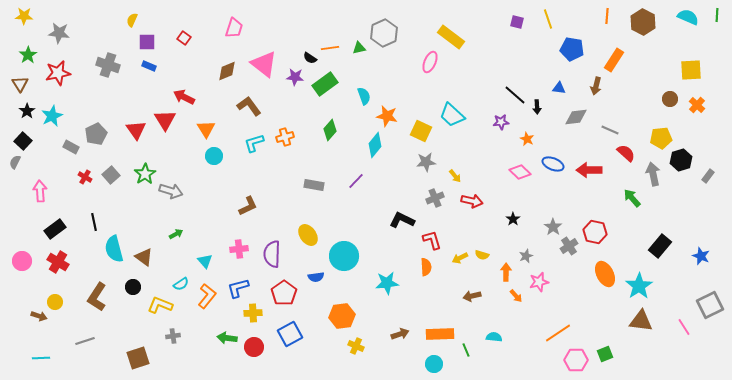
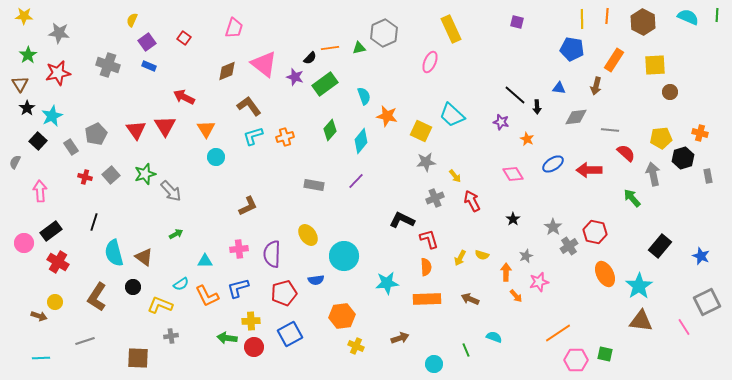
yellow line at (548, 19): moved 34 px right; rotated 18 degrees clockwise
yellow rectangle at (451, 37): moved 8 px up; rotated 28 degrees clockwise
purple square at (147, 42): rotated 36 degrees counterclockwise
black semicircle at (310, 58): rotated 80 degrees counterclockwise
yellow square at (691, 70): moved 36 px left, 5 px up
purple star at (295, 77): rotated 12 degrees clockwise
brown circle at (670, 99): moved 7 px up
orange cross at (697, 105): moved 3 px right, 28 px down; rotated 28 degrees counterclockwise
black star at (27, 111): moved 3 px up
red triangle at (165, 120): moved 6 px down
purple star at (501, 122): rotated 21 degrees clockwise
gray line at (610, 130): rotated 18 degrees counterclockwise
black square at (23, 141): moved 15 px right
cyan L-shape at (254, 143): moved 1 px left, 7 px up
cyan diamond at (375, 145): moved 14 px left, 4 px up
gray rectangle at (71, 147): rotated 28 degrees clockwise
cyan circle at (214, 156): moved 2 px right, 1 px down
black hexagon at (681, 160): moved 2 px right, 2 px up
blue ellipse at (553, 164): rotated 55 degrees counterclockwise
pink diamond at (520, 172): moved 7 px left, 2 px down; rotated 15 degrees clockwise
green star at (145, 174): rotated 15 degrees clockwise
gray rectangle at (708, 176): rotated 48 degrees counterclockwise
red cross at (85, 177): rotated 16 degrees counterclockwise
gray arrow at (171, 191): rotated 30 degrees clockwise
red arrow at (472, 201): rotated 130 degrees counterclockwise
black line at (94, 222): rotated 30 degrees clockwise
black rectangle at (55, 229): moved 4 px left, 2 px down
red L-shape at (432, 240): moved 3 px left, 1 px up
cyan semicircle at (114, 249): moved 4 px down
yellow arrow at (460, 258): rotated 35 degrees counterclockwise
pink circle at (22, 261): moved 2 px right, 18 px up
cyan triangle at (205, 261): rotated 49 degrees counterclockwise
blue semicircle at (316, 277): moved 3 px down
red pentagon at (284, 293): rotated 20 degrees clockwise
orange L-shape at (207, 296): rotated 115 degrees clockwise
brown arrow at (472, 296): moved 2 px left, 3 px down; rotated 36 degrees clockwise
gray square at (710, 305): moved 3 px left, 3 px up
yellow cross at (253, 313): moved 2 px left, 8 px down
brown arrow at (400, 334): moved 4 px down
orange rectangle at (440, 334): moved 13 px left, 35 px up
gray cross at (173, 336): moved 2 px left
cyan semicircle at (494, 337): rotated 14 degrees clockwise
green square at (605, 354): rotated 35 degrees clockwise
brown square at (138, 358): rotated 20 degrees clockwise
